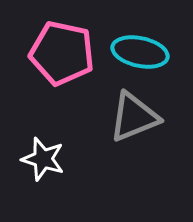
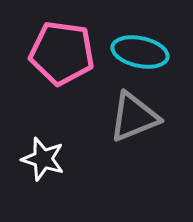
pink pentagon: rotated 4 degrees counterclockwise
